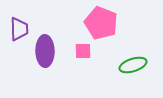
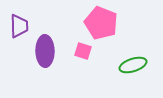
purple trapezoid: moved 3 px up
pink square: rotated 18 degrees clockwise
